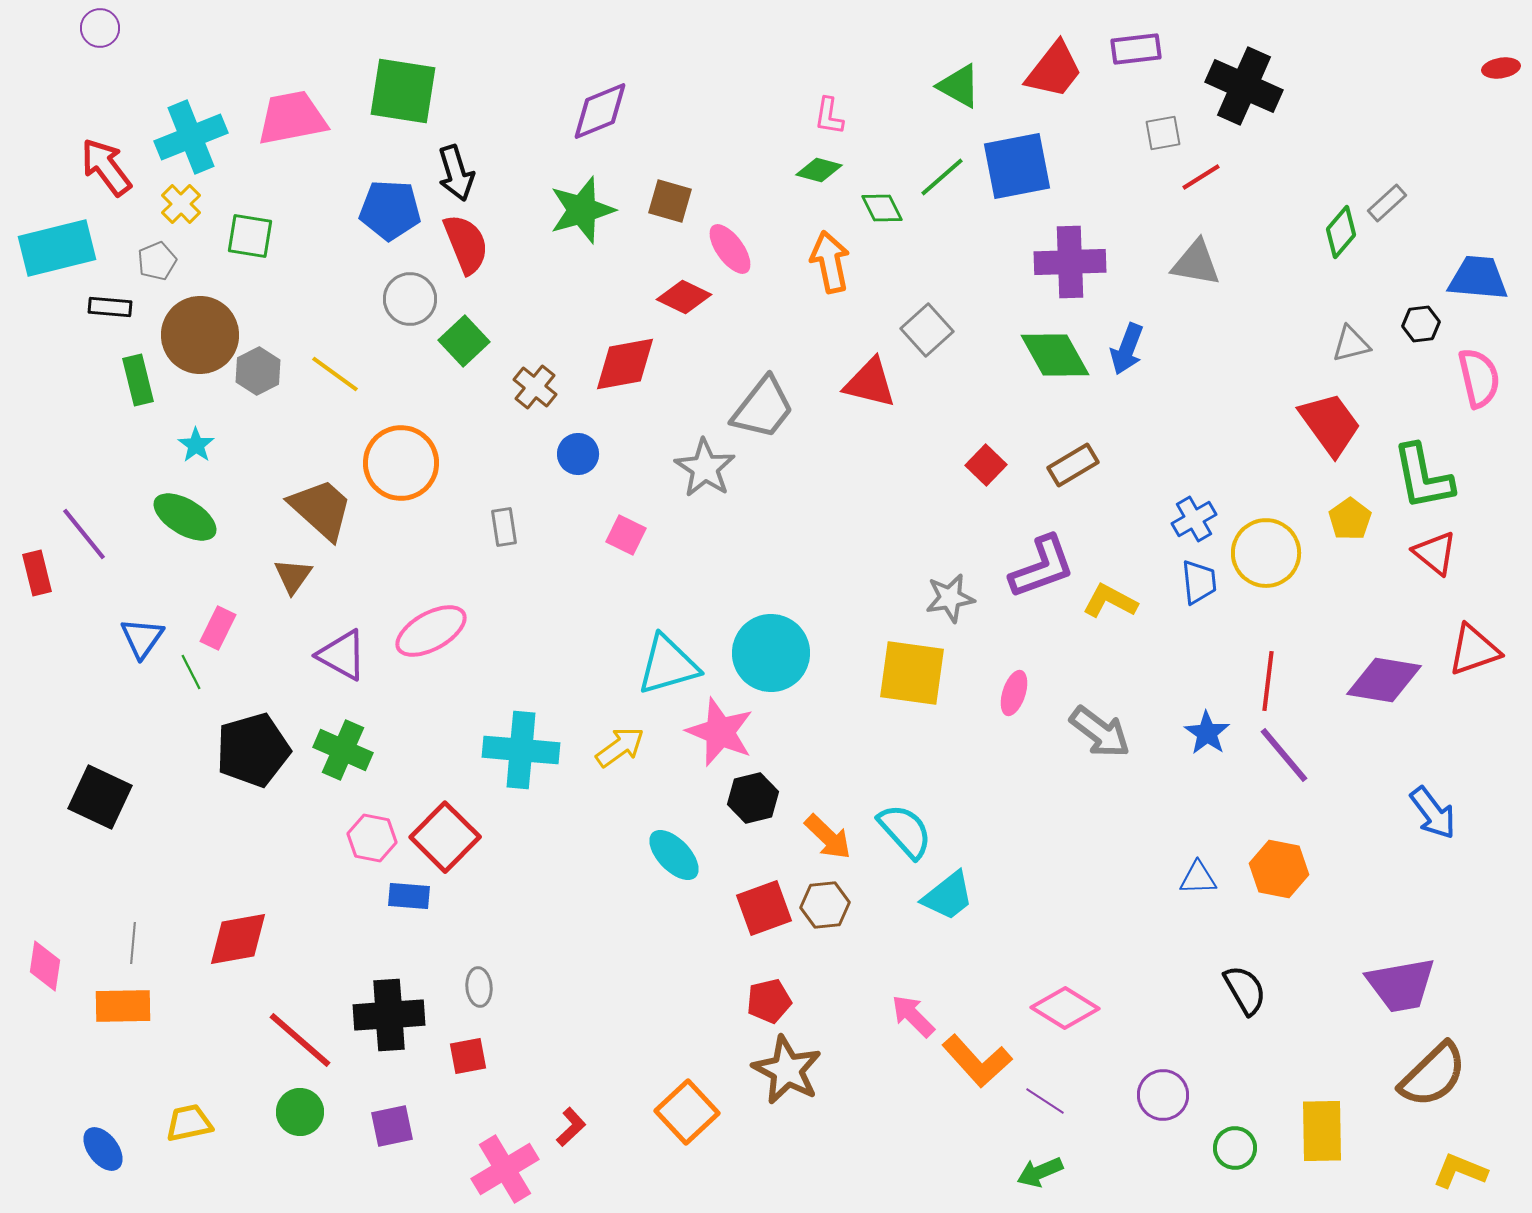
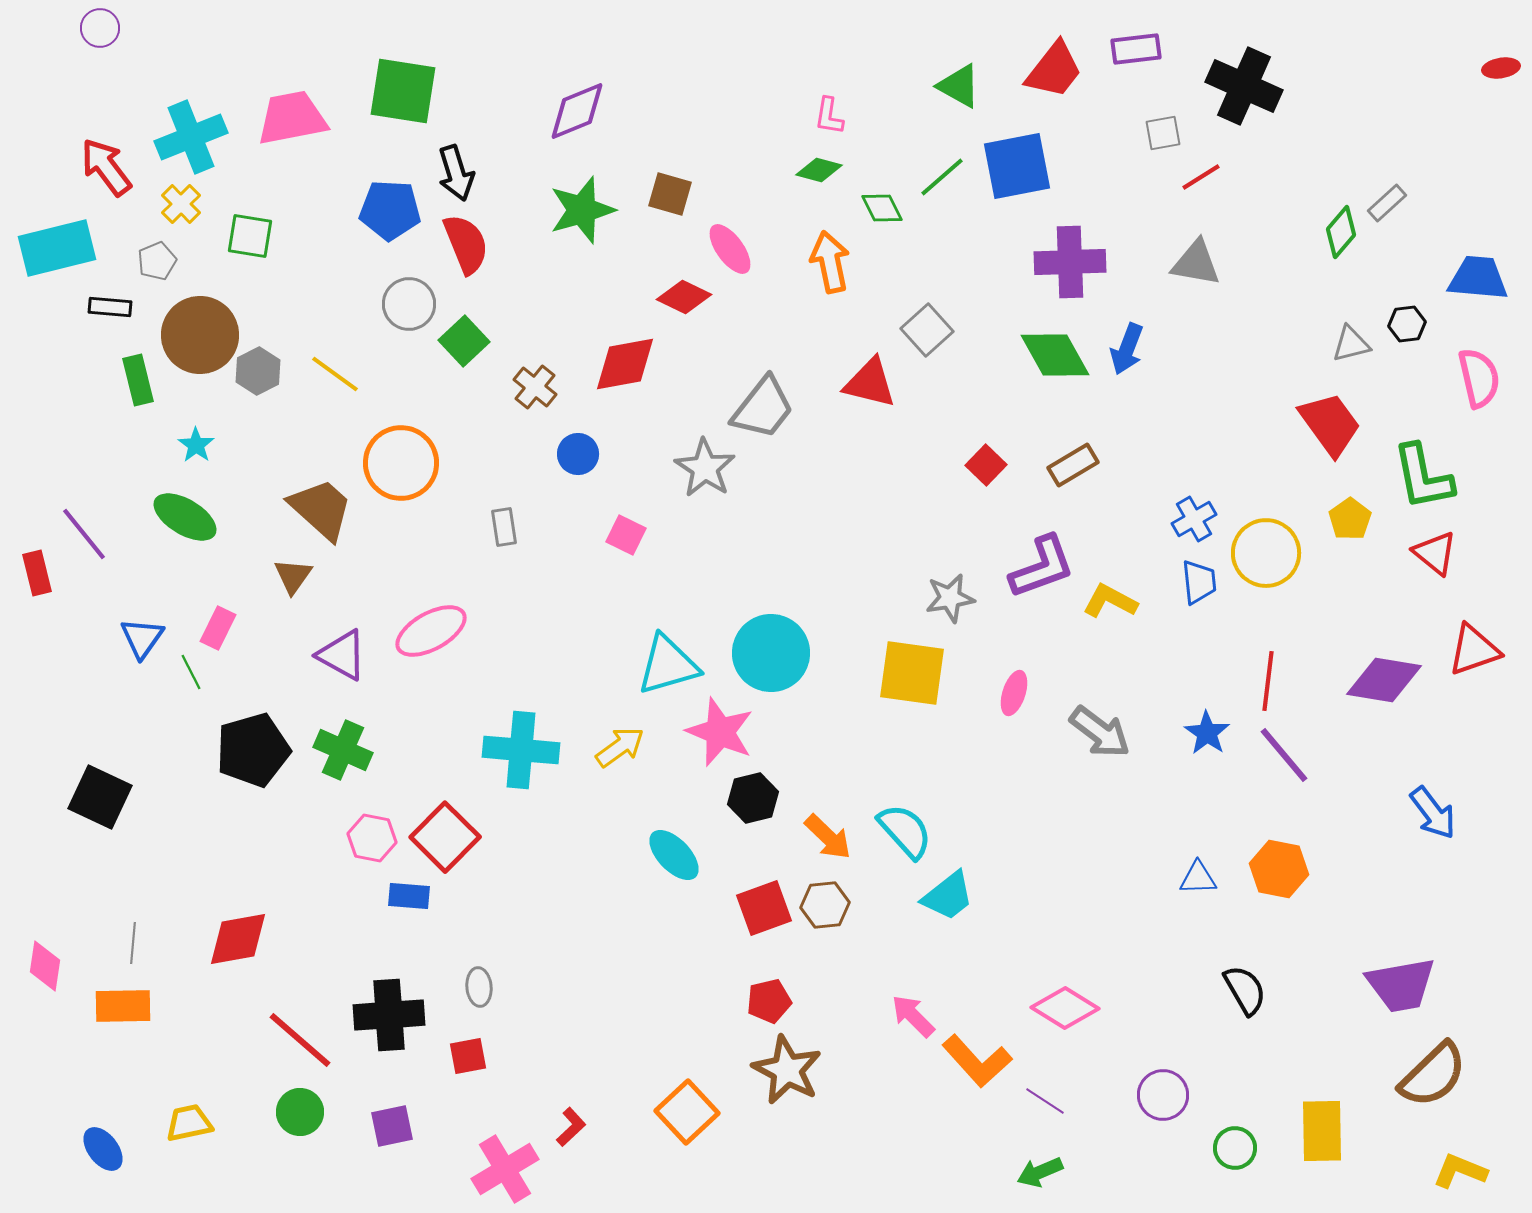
purple diamond at (600, 111): moved 23 px left
brown square at (670, 201): moved 7 px up
gray circle at (410, 299): moved 1 px left, 5 px down
black hexagon at (1421, 324): moved 14 px left
